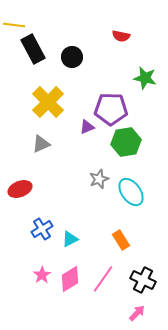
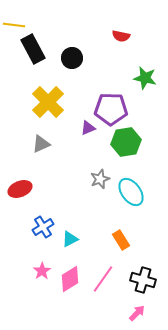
black circle: moved 1 px down
purple triangle: moved 1 px right, 1 px down
gray star: moved 1 px right
blue cross: moved 1 px right, 2 px up
pink star: moved 4 px up
black cross: rotated 10 degrees counterclockwise
